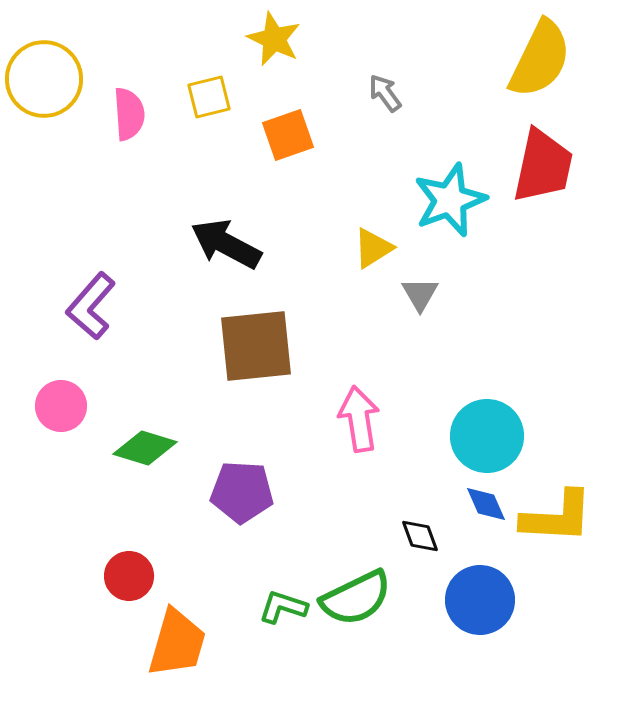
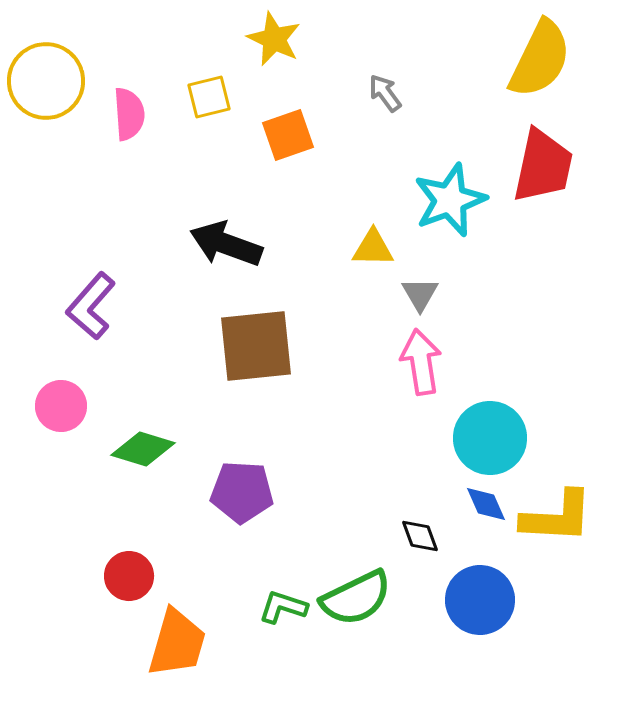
yellow circle: moved 2 px right, 2 px down
black arrow: rotated 8 degrees counterclockwise
yellow triangle: rotated 33 degrees clockwise
pink arrow: moved 62 px right, 57 px up
cyan circle: moved 3 px right, 2 px down
green diamond: moved 2 px left, 1 px down
